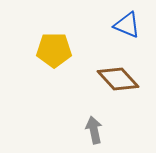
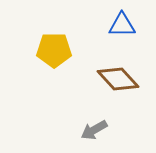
blue triangle: moved 5 px left; rotated 24 degrees counterclockwise
gray arrow: rotated 108 degrees counterclockwise
